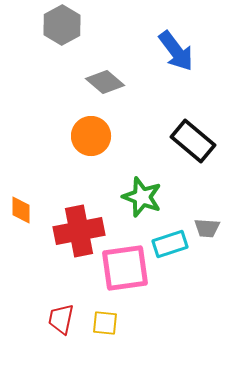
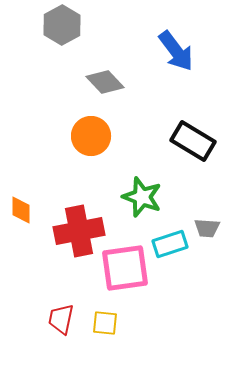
gray diamond: rotated 6 degrees clockwise
black rectangle: rotated 9 degrees counterclockwise
